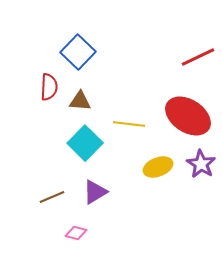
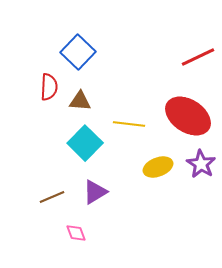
pink diamond: rotated 55 degrees clockwise
